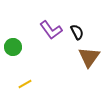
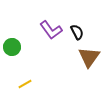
green circle: moved 1 px left
